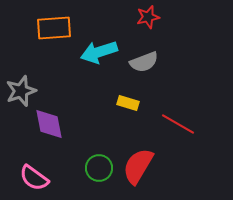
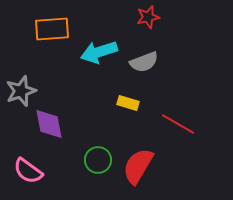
orange rectangle: moved 2 px left, 1 px down
green circle: moved 1 px left, 8 px up
pink semicircle: moved 6 px left, 7 px up
